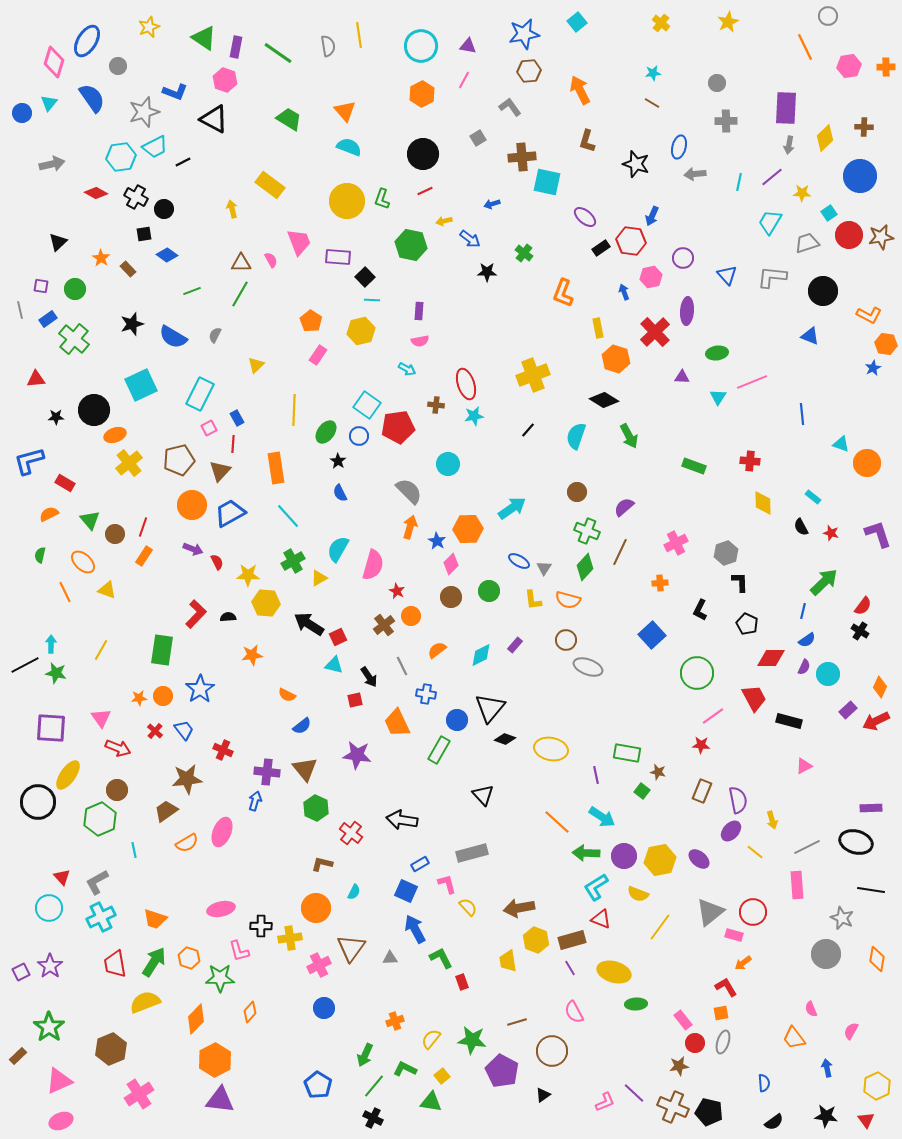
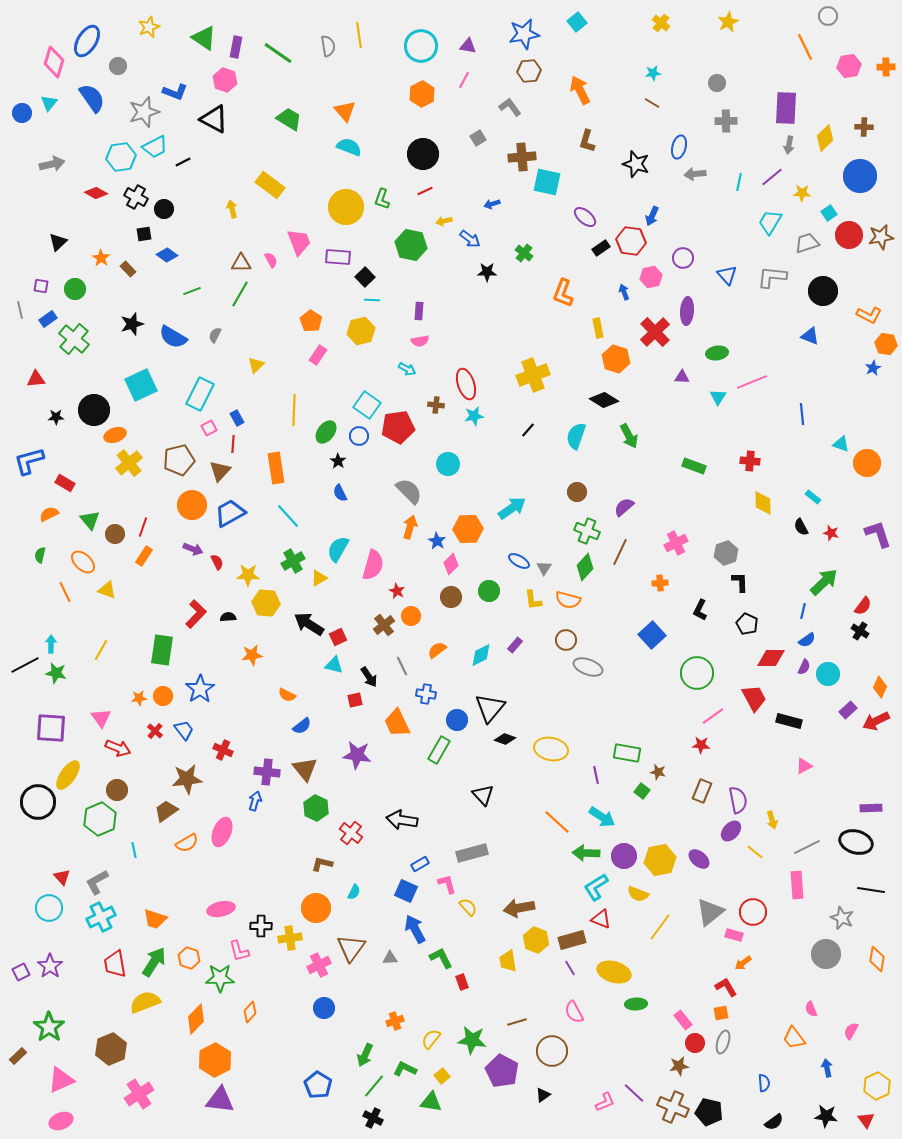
yellow circle at (347, 201): moved 1 px left, 6 px down
pink triangle at (59, 1081): moved 2 px right, 1 px up
